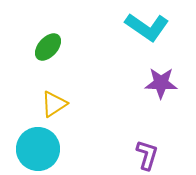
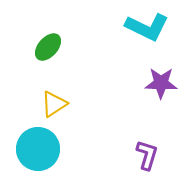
cyan L-shape: rotated 9 degrees counterclockwise
